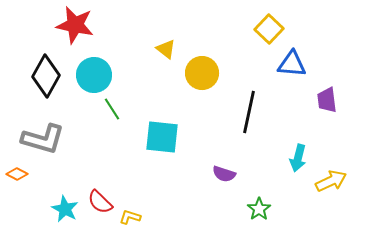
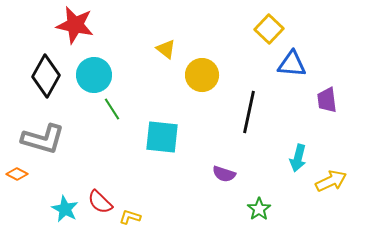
yellow circle: moved 2 px down
